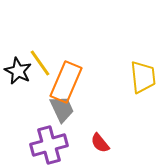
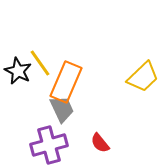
yellow trapezoid: rotated 52 degrees clockwise
